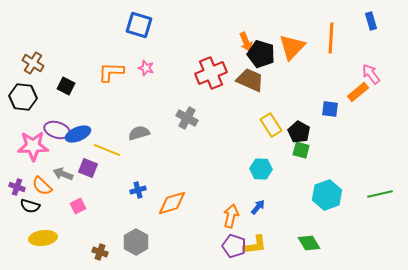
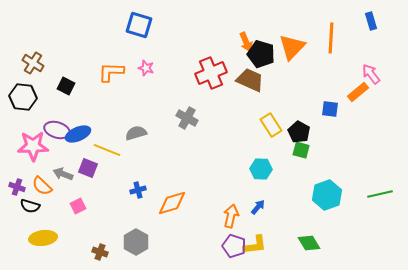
gray semicircle at (139, 133): moved 3 px left
